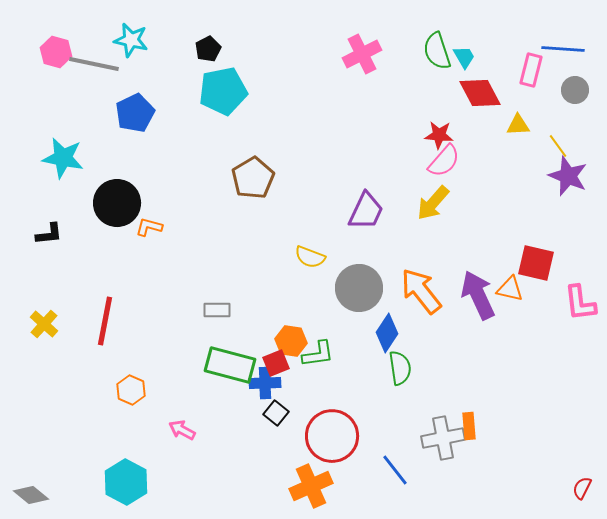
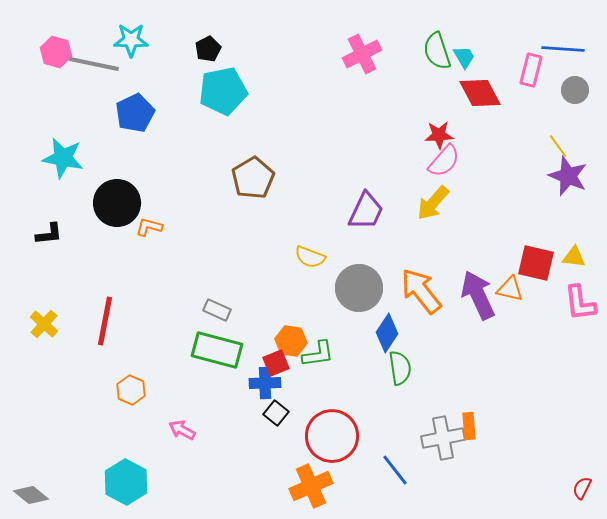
cyan star at (131, 40): rotated 12 degrees counterclockwise
yellow triangle at (518, 125): moved 56 px right, 132 px down; rotated 10 degrees clockwise
red star at (439, 135): rotated 8 degrees counterclockwise
gray rectangle at (217, 310): rotated 24 degrees clockwise
green rectangle at (230, 365): moved 13 px left, 15 px up
